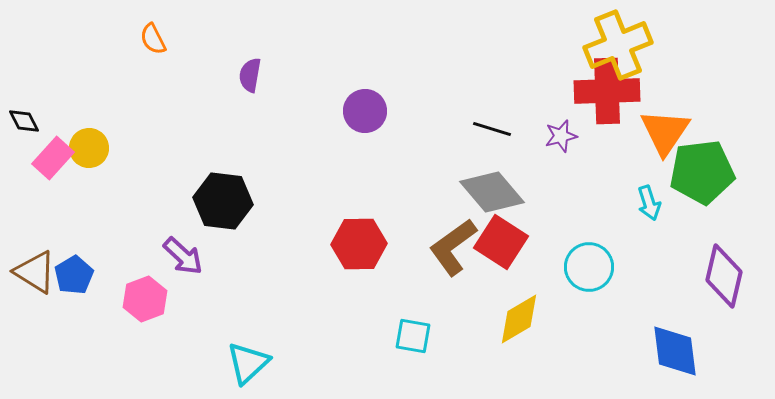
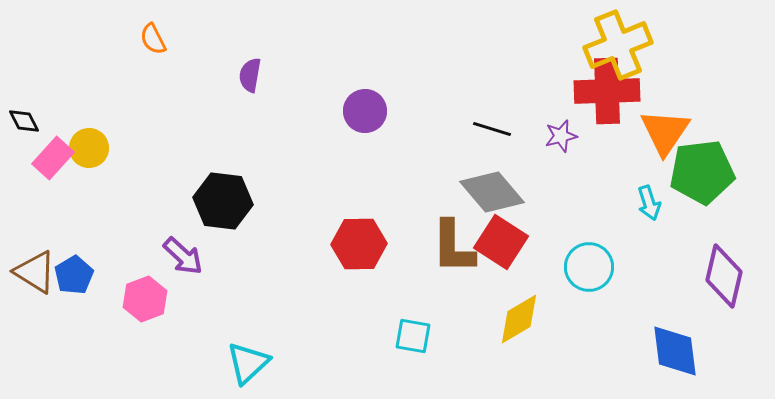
brown L-shape: rotated 54 degrees counterclockwise
